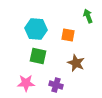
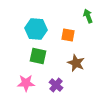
purple cross: rotated 24 degrees clockwise
